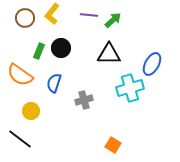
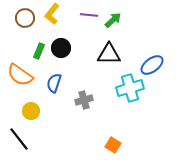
blue ellipse: moved 1 px down; rotated 25 degrees clockwise
black line: moved 1 px left; rotated 15 degrees clockwise
